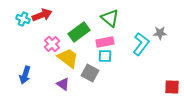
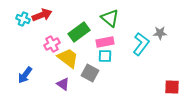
pink cross: rotated 14 degrees clockwise
blue arrow: rotated 18 degrees clockwise
